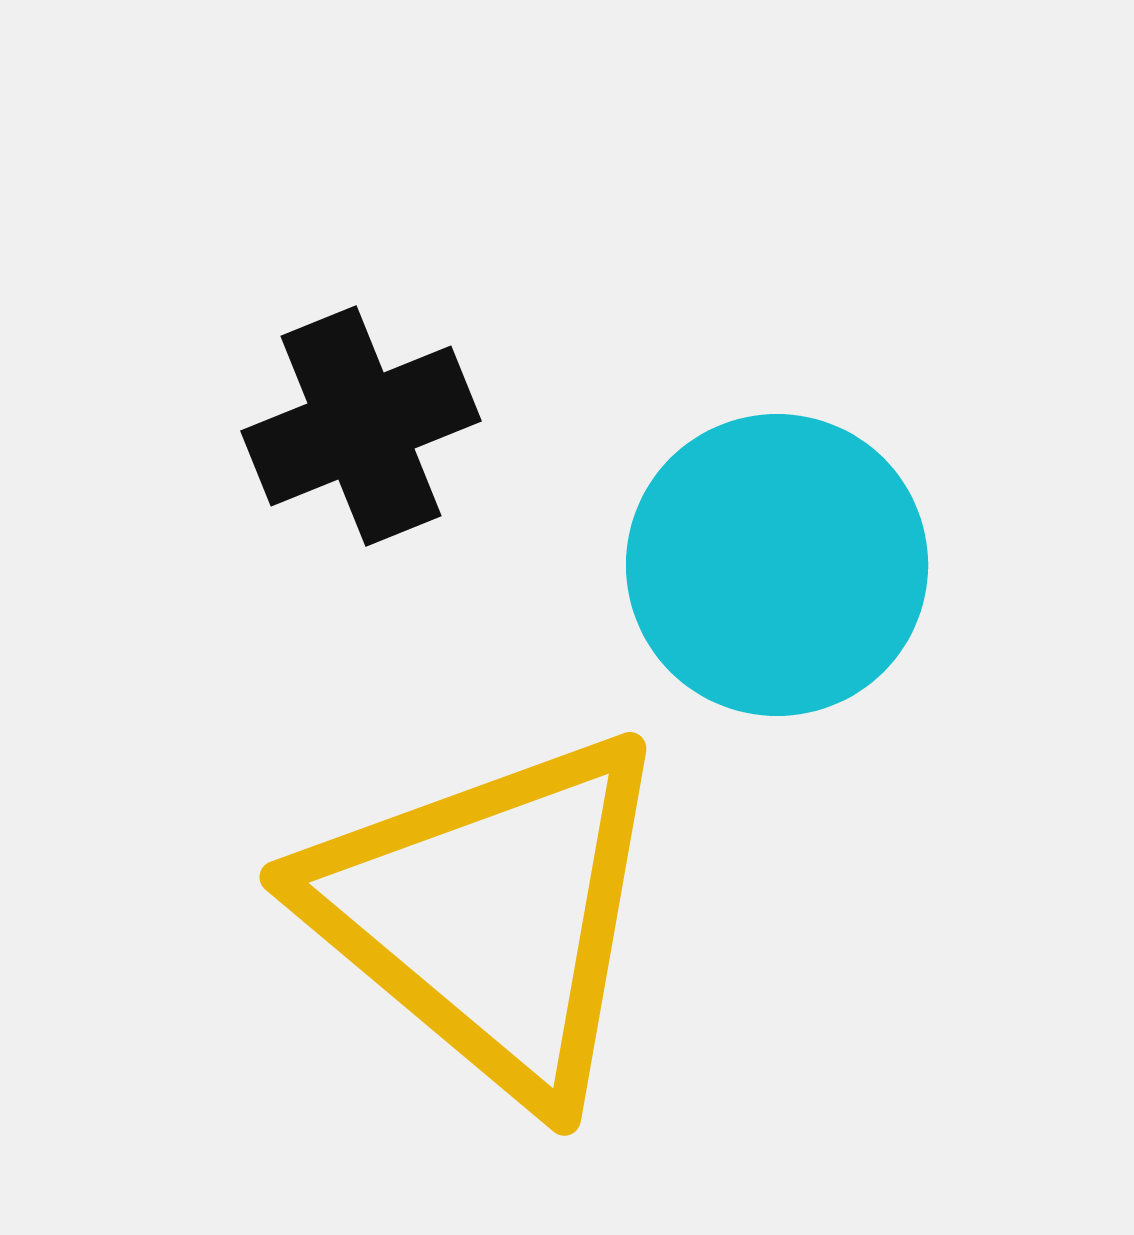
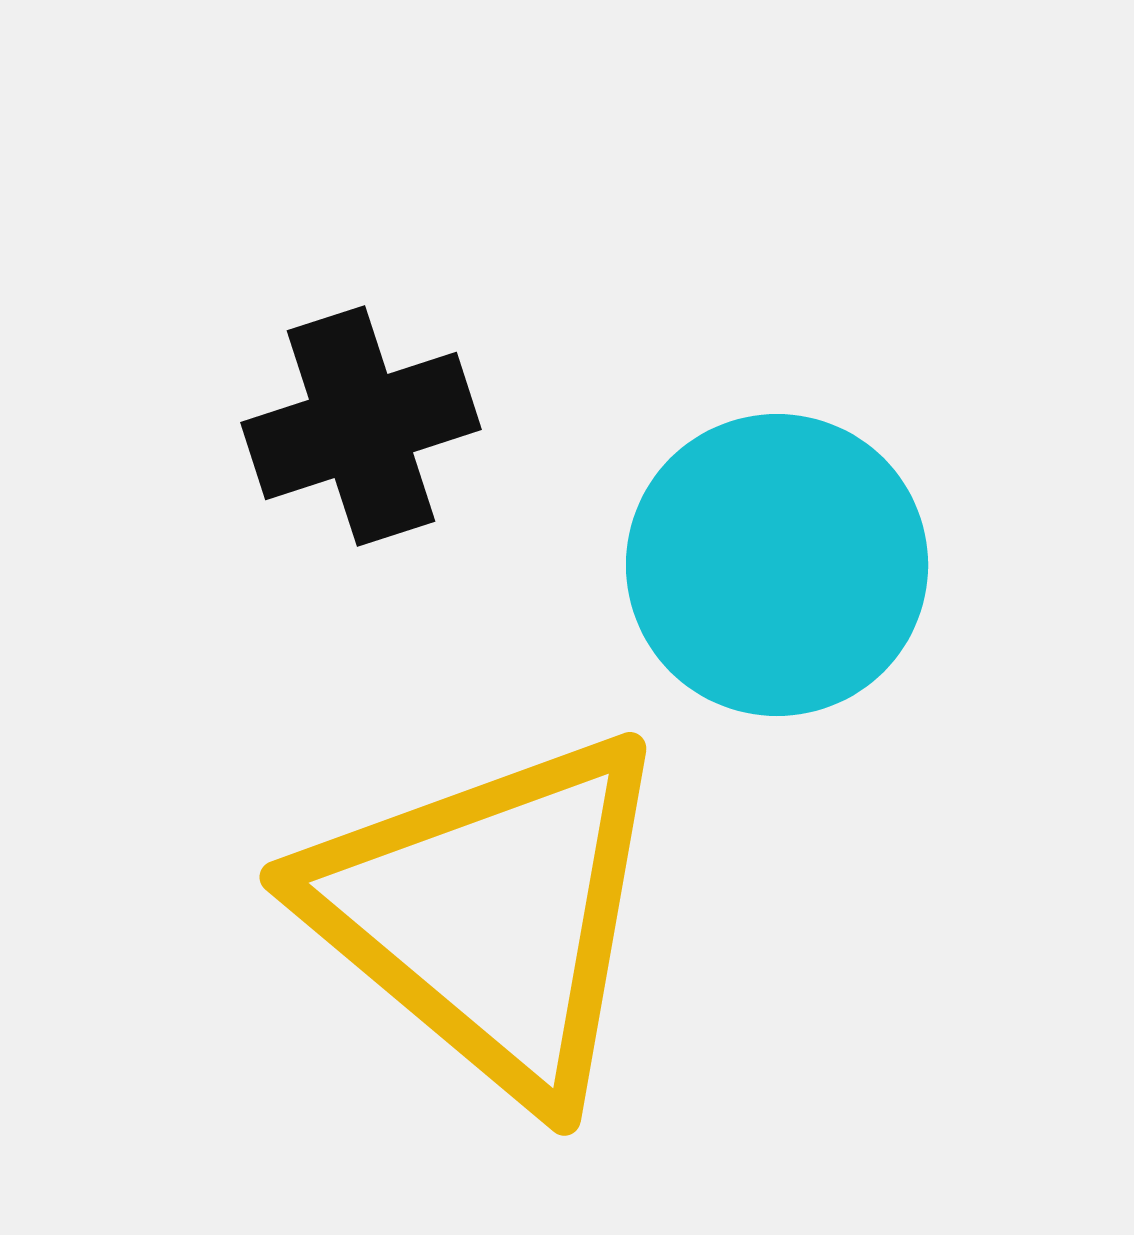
black cross: rotated 4 degrees clockwise
